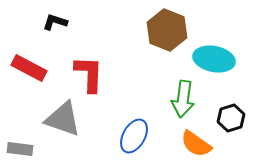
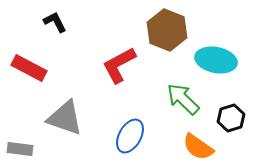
black L-shape: rotated 45 degrees clockwise
cyan ellipse: moved 2 px right, 1 px down
red L-shape: moved 30 px right, 9 px up; rotated 120 degrees counterclockwise
green arrow: rotated 126 degrees clockwise
gray triangle: moved 2 px right, 1 px up
blue ellipse: moved 4 px left
orange semicircle: moved 2 px right, 3 px down
